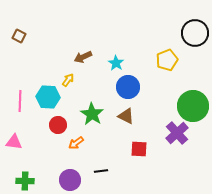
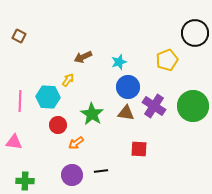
cyan star: moved 3 px right, 1 px up; rotated 21 degrees clockwise
brown triangle: moved 3 px up; rotated 18 degrees counterclockwise
purple cross: moved 23 px left, 27 px up; rotated 15 degrees counterclockwise
purple circle: moved 2 px right, 5 px up
